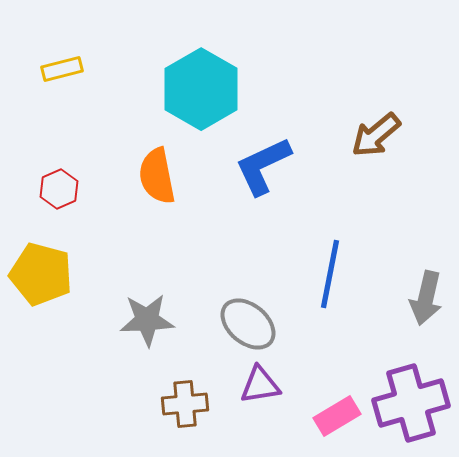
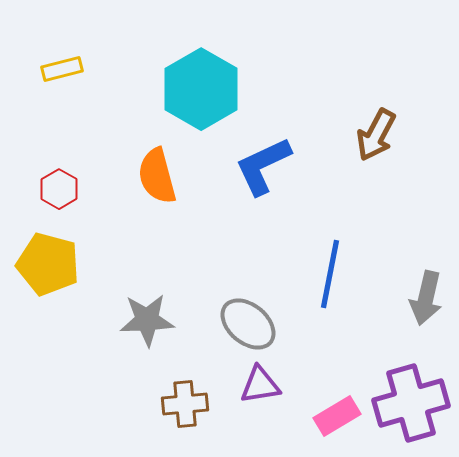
brown arrow: rotated 22 degrees counterclockwise
orange semicircle: rotated 4 degrees counterclockwise
red hexagon: rotated 6 degrees counterclockwise
yellow pentagon: moved 7 px right, 10 px up
